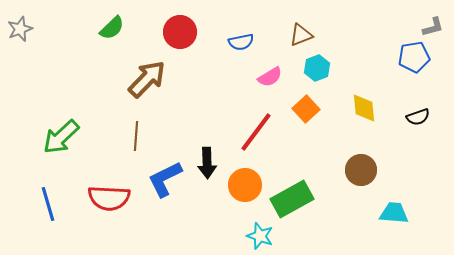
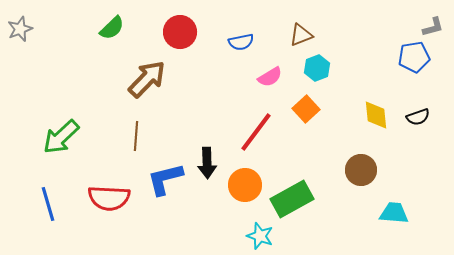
yellow diamond: moved 12 px right, 7 px down
blue L-shape: rotated 12 degrees clockwise
